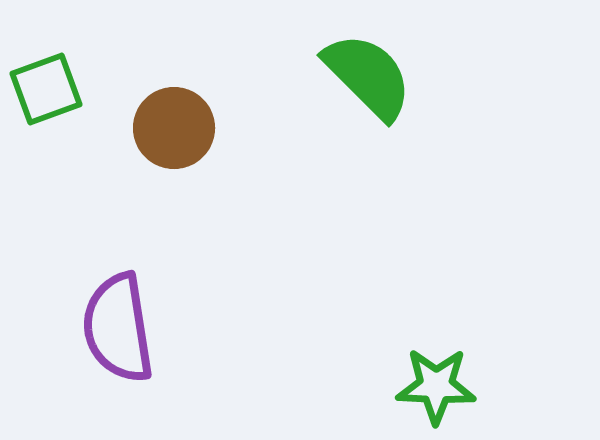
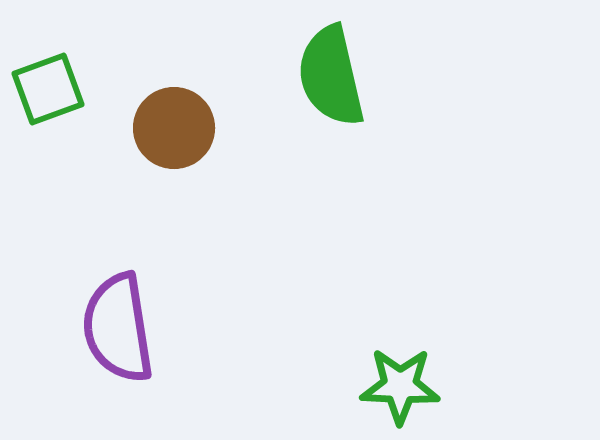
green semicircle: moved 37 px left; rotated 148 degrees counterclockwise
green square: moved 2 px right
green star: moved 36 px left
